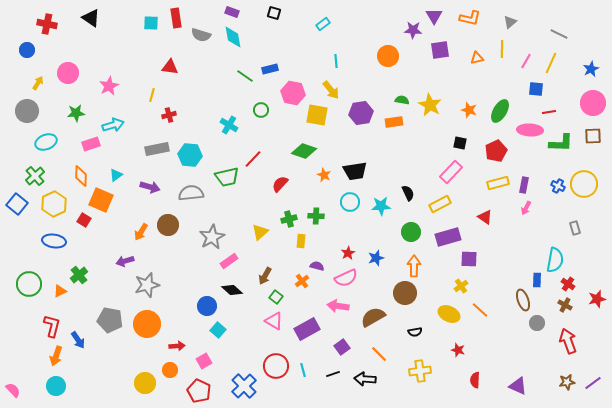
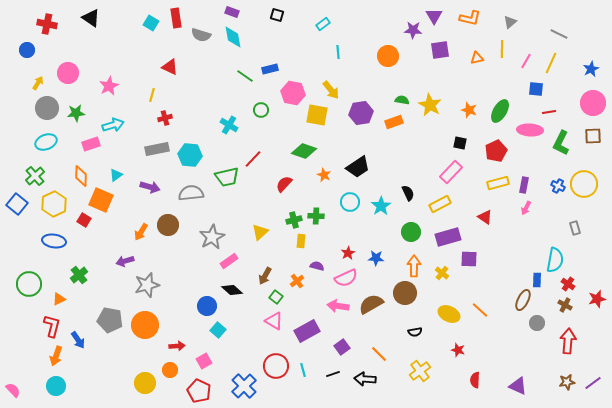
black square at (274, 13): moved 3 px right, 2 px down
cyan square at (151, 23): rotated 28 degrees clockwise
cyan line at (336, 61): moved 2 px right, 9 px up
red triangle at (170, 67): rotated 18 degrees clockwise
gray circle at (27, 111): moved 20 px right, 3 px up
red cross at (169, 115): moved 4 px left, 3 px down
orange rectangle at (394, 122): rotated 12 degrees counterclockwise
green L-shape at (561, 143): rotated 115 degrees clockwise
black trapezoid at (355, 171): moved 3 px right, 4 px up; rotated 25 degrees counterclockwise
red semicircle at (280, 184): moved 4 px right
cyan star at (381, 206): rotated 30 degrees counterclockwise
green cross at (289, 219): moved 5 px right, 1 px down
blue star at (376, 258): rotated 21 degrees clockwise
orange cross at (302, 281): moved 5 px left
yellow cross at (461, 286): moved 19 px left, 13 px up; rotated 16 degrees counterclockwise
orange triangle at (60, 291): moved 1 px left, 8 px down
brown ellipse at (523, 300): rotated 45 degrees clockwise
brown semicircle at (373, 317): moved 2 px left, 13 px up
orange circle at (147, 324): moved 2 px left, 1 px down
purple rectangle at (307, 329): moved 2 px down
red arrow at (568, 341): rotated 25 degrees clockwise
yellow cross at (420, 371): rotated 30 degrees counterclockwise
